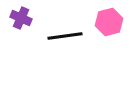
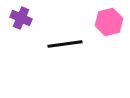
black line: moved 8 px down
